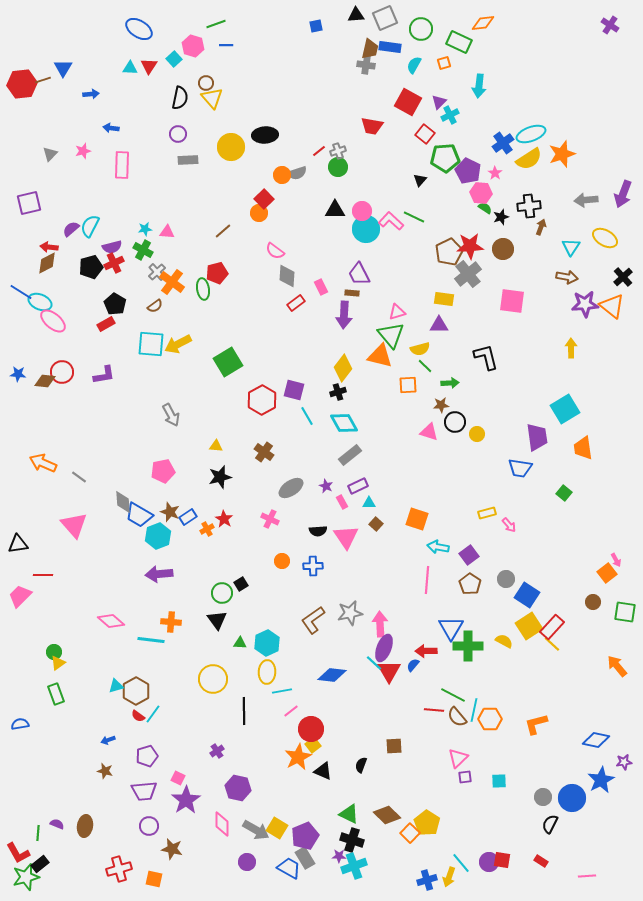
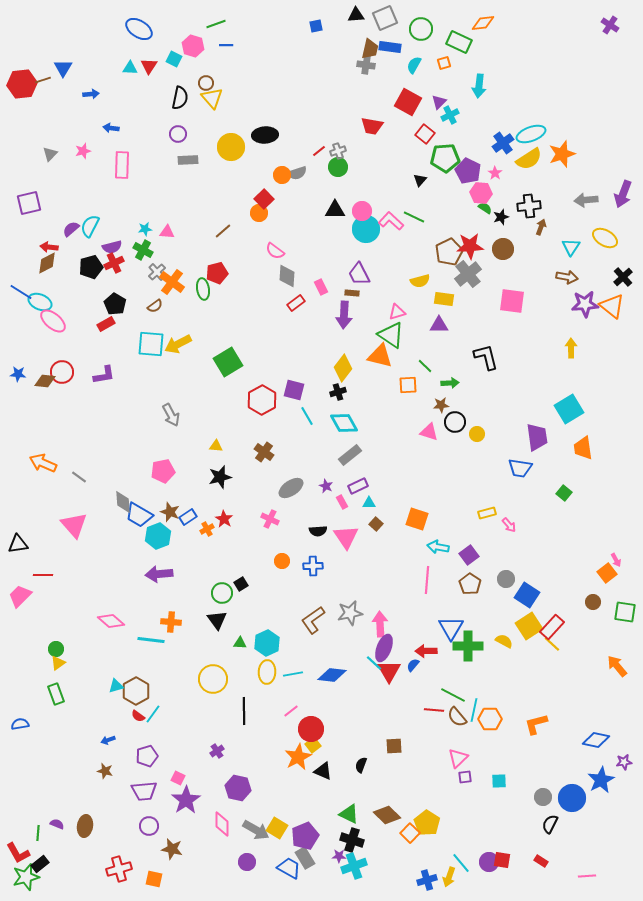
cyan square at (174, 59): rotated 21 degrees counterclockwise
green triangle at (391, 335): rotated 16 degrees counterclockwise
yellow semicircle at (420, 349): moved 68 px up
cyan square at (565, 409): moved 4 px right
green circle at (54, 652): moved 2 px right, 3 px up
cyan line at (282, 691): moved 11 px right, 17 px up
